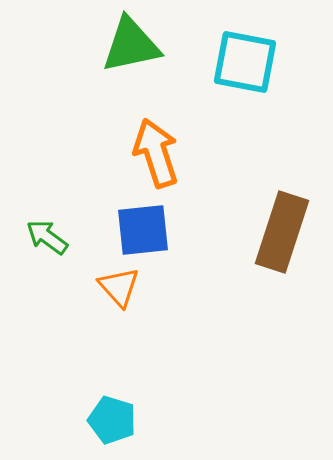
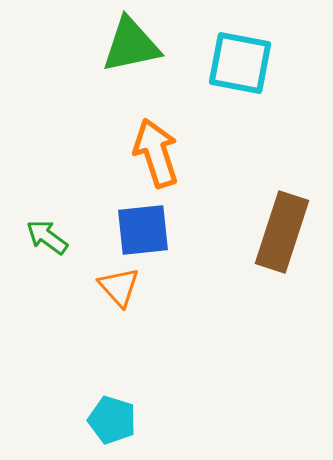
cyan square: moved 5 px left, 1 px down
